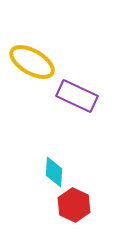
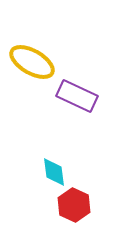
cyan diamond: rotated 12 degrees counterclockwise
